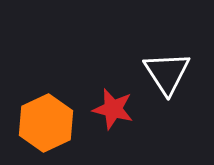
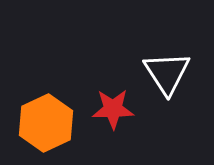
red star: rotated 15 degrees counterclockwise
